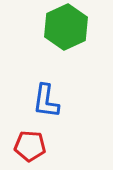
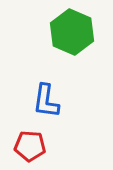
green hexagon: moved 6 px right, 5 px down; rotated 12 degrees counterclockwise
